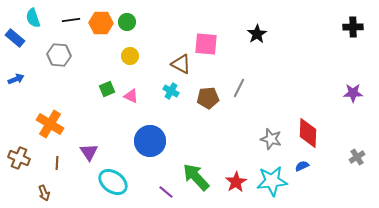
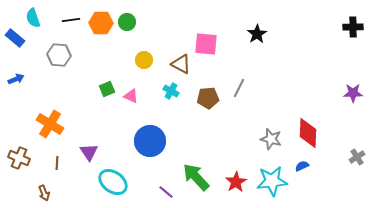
yellow circle: moved 14 px right, 4 px down
